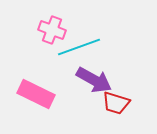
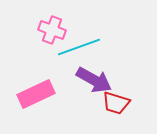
pink rectangle: rotated 51 degrees counterclockwise
